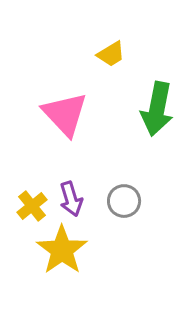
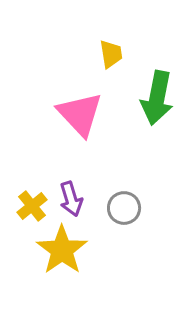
yellow trapezoid: rotated 68 degrees counterclockwise
green arrow: moved 11 px up
pink triangle: moved 15 px right
gray circle: moved 7 px down
